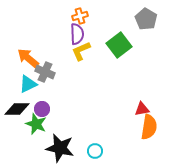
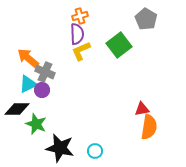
purple circle: moved 19 px up
